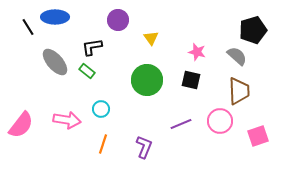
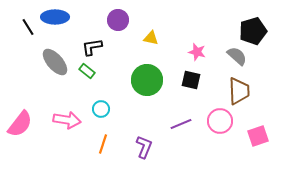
black pentagon: moved 1 px down
yellow triangle: rotated 42 degrees counterclockwise
pink semicircle: moved 1 px left, 1 px up
